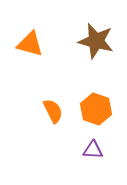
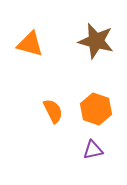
purple triangle: rotated 15 degrees counterclockwise
